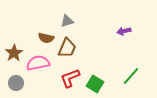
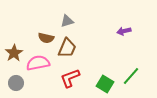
green square: moved 10 px right
